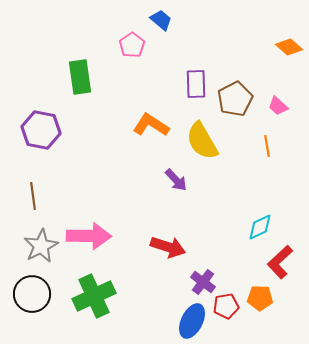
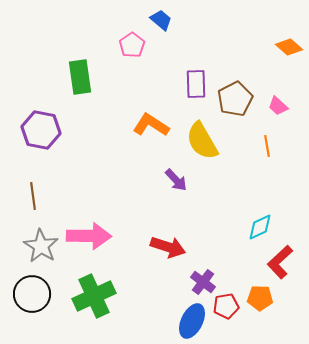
gray star: rotated 12 degrees counterclockwise
